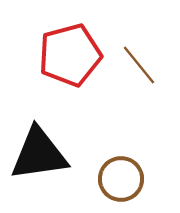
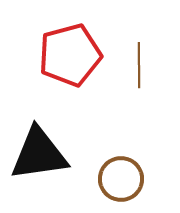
brown line: rotated 39 degrees clockwise
